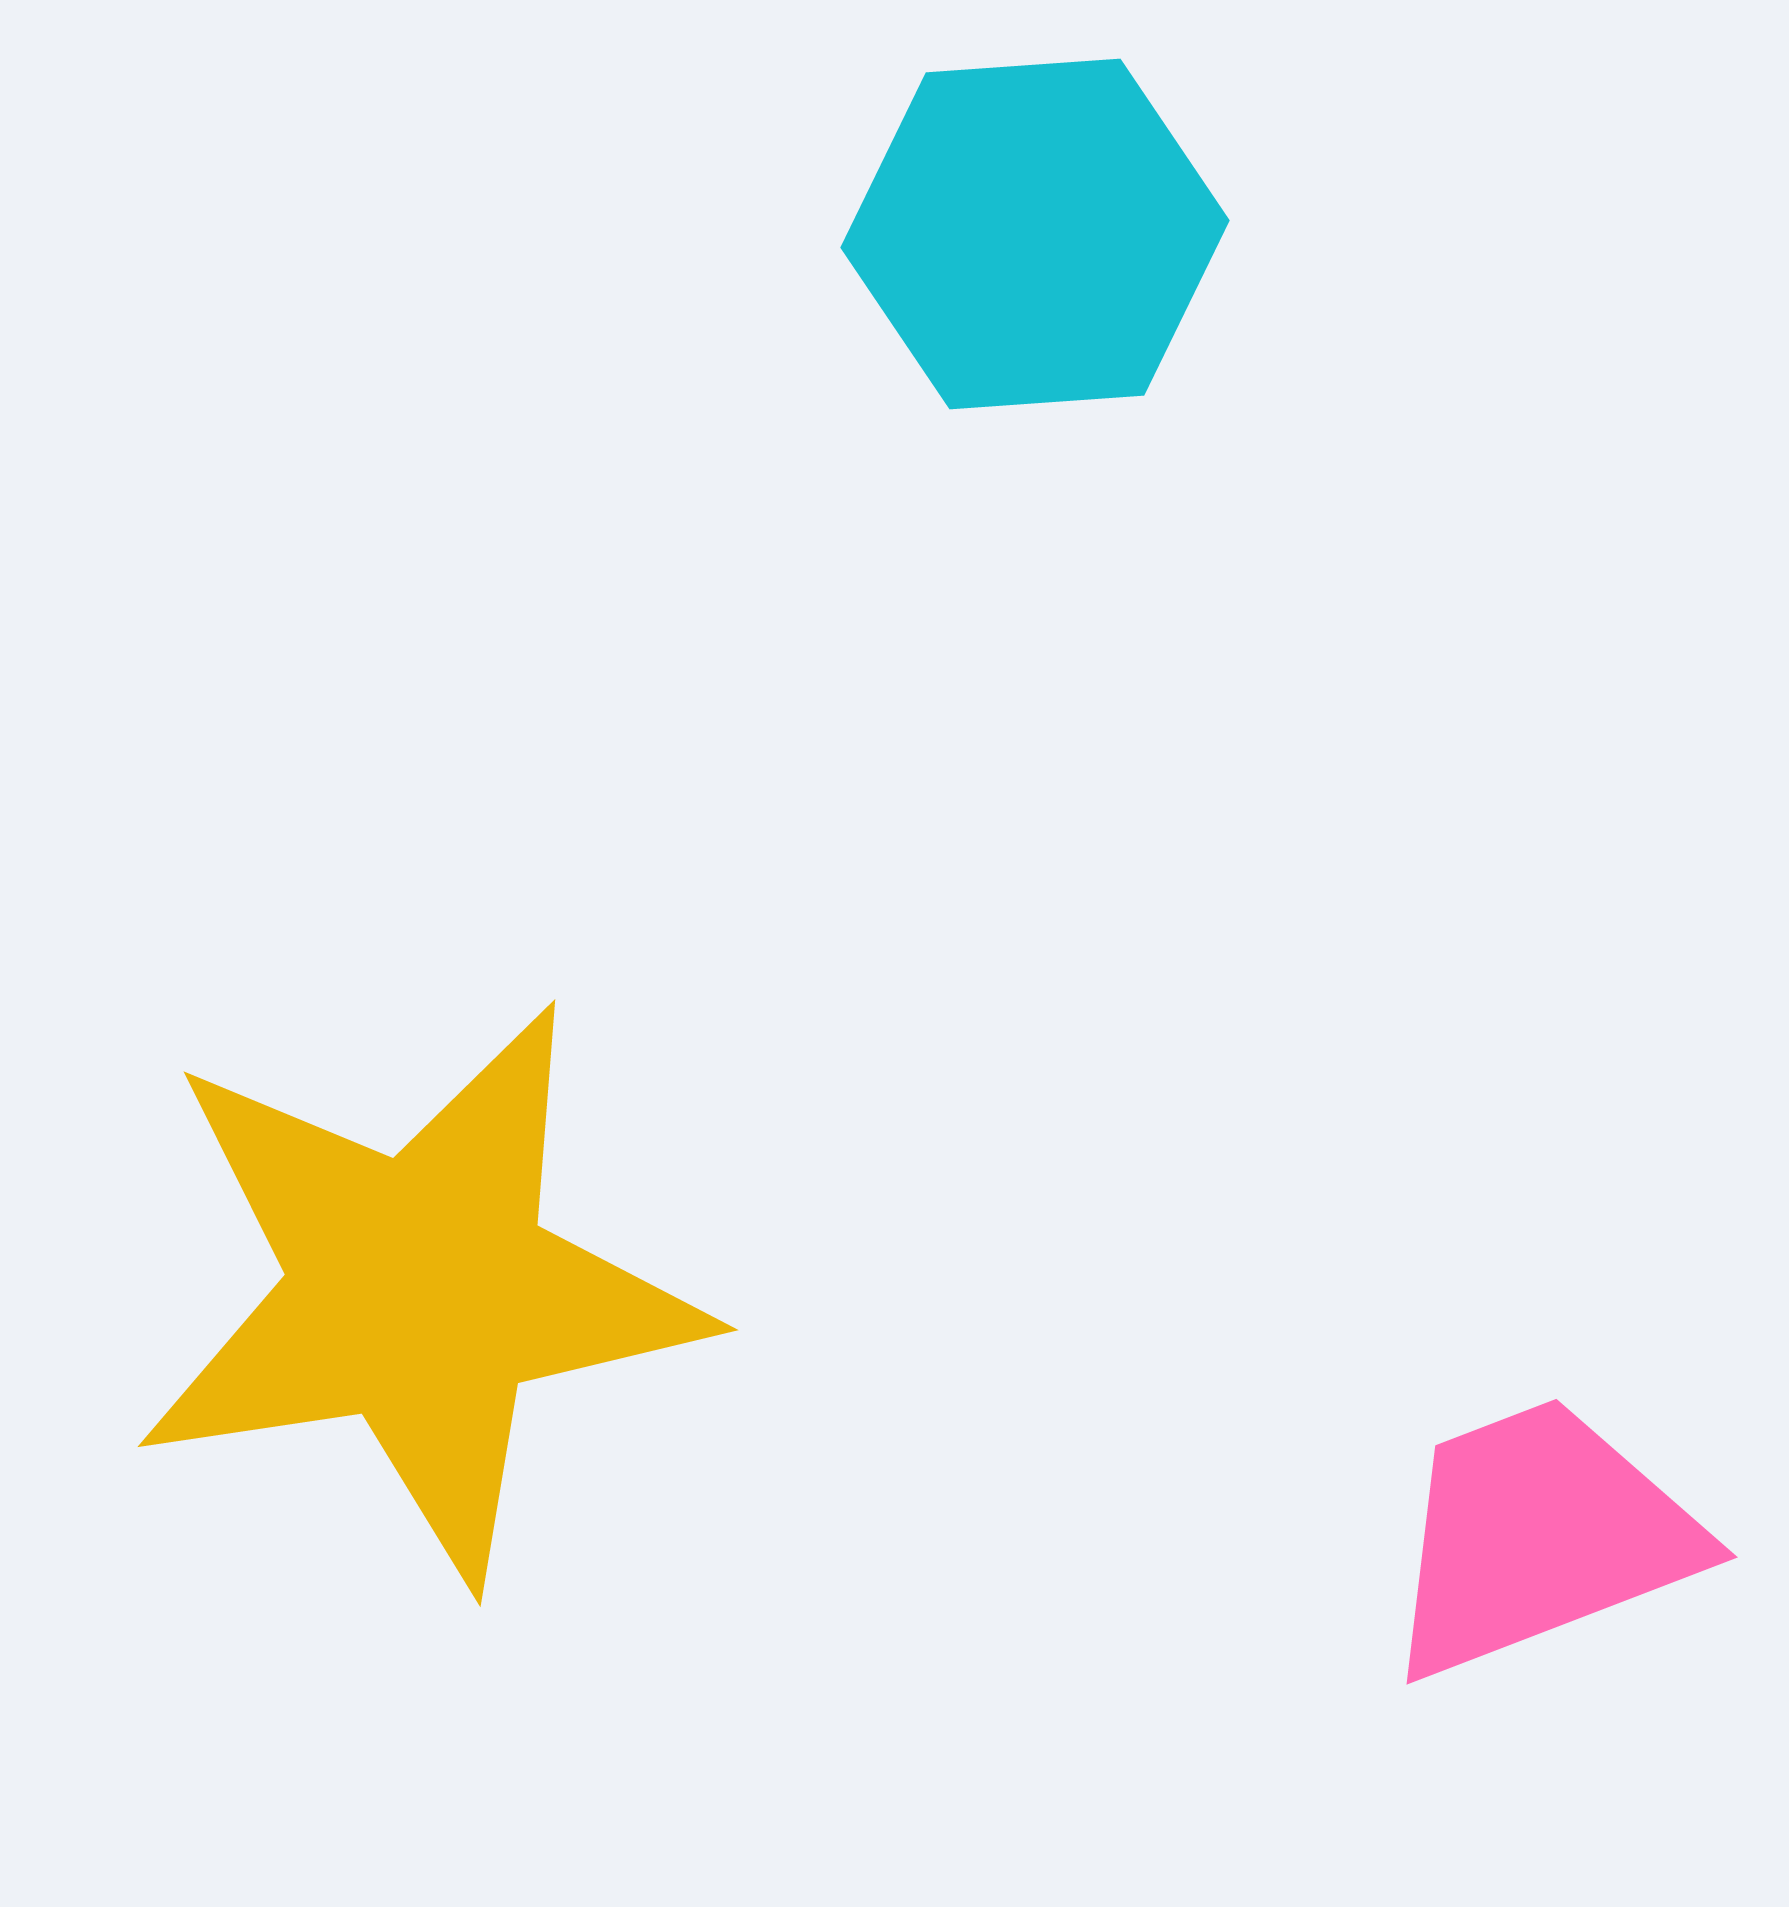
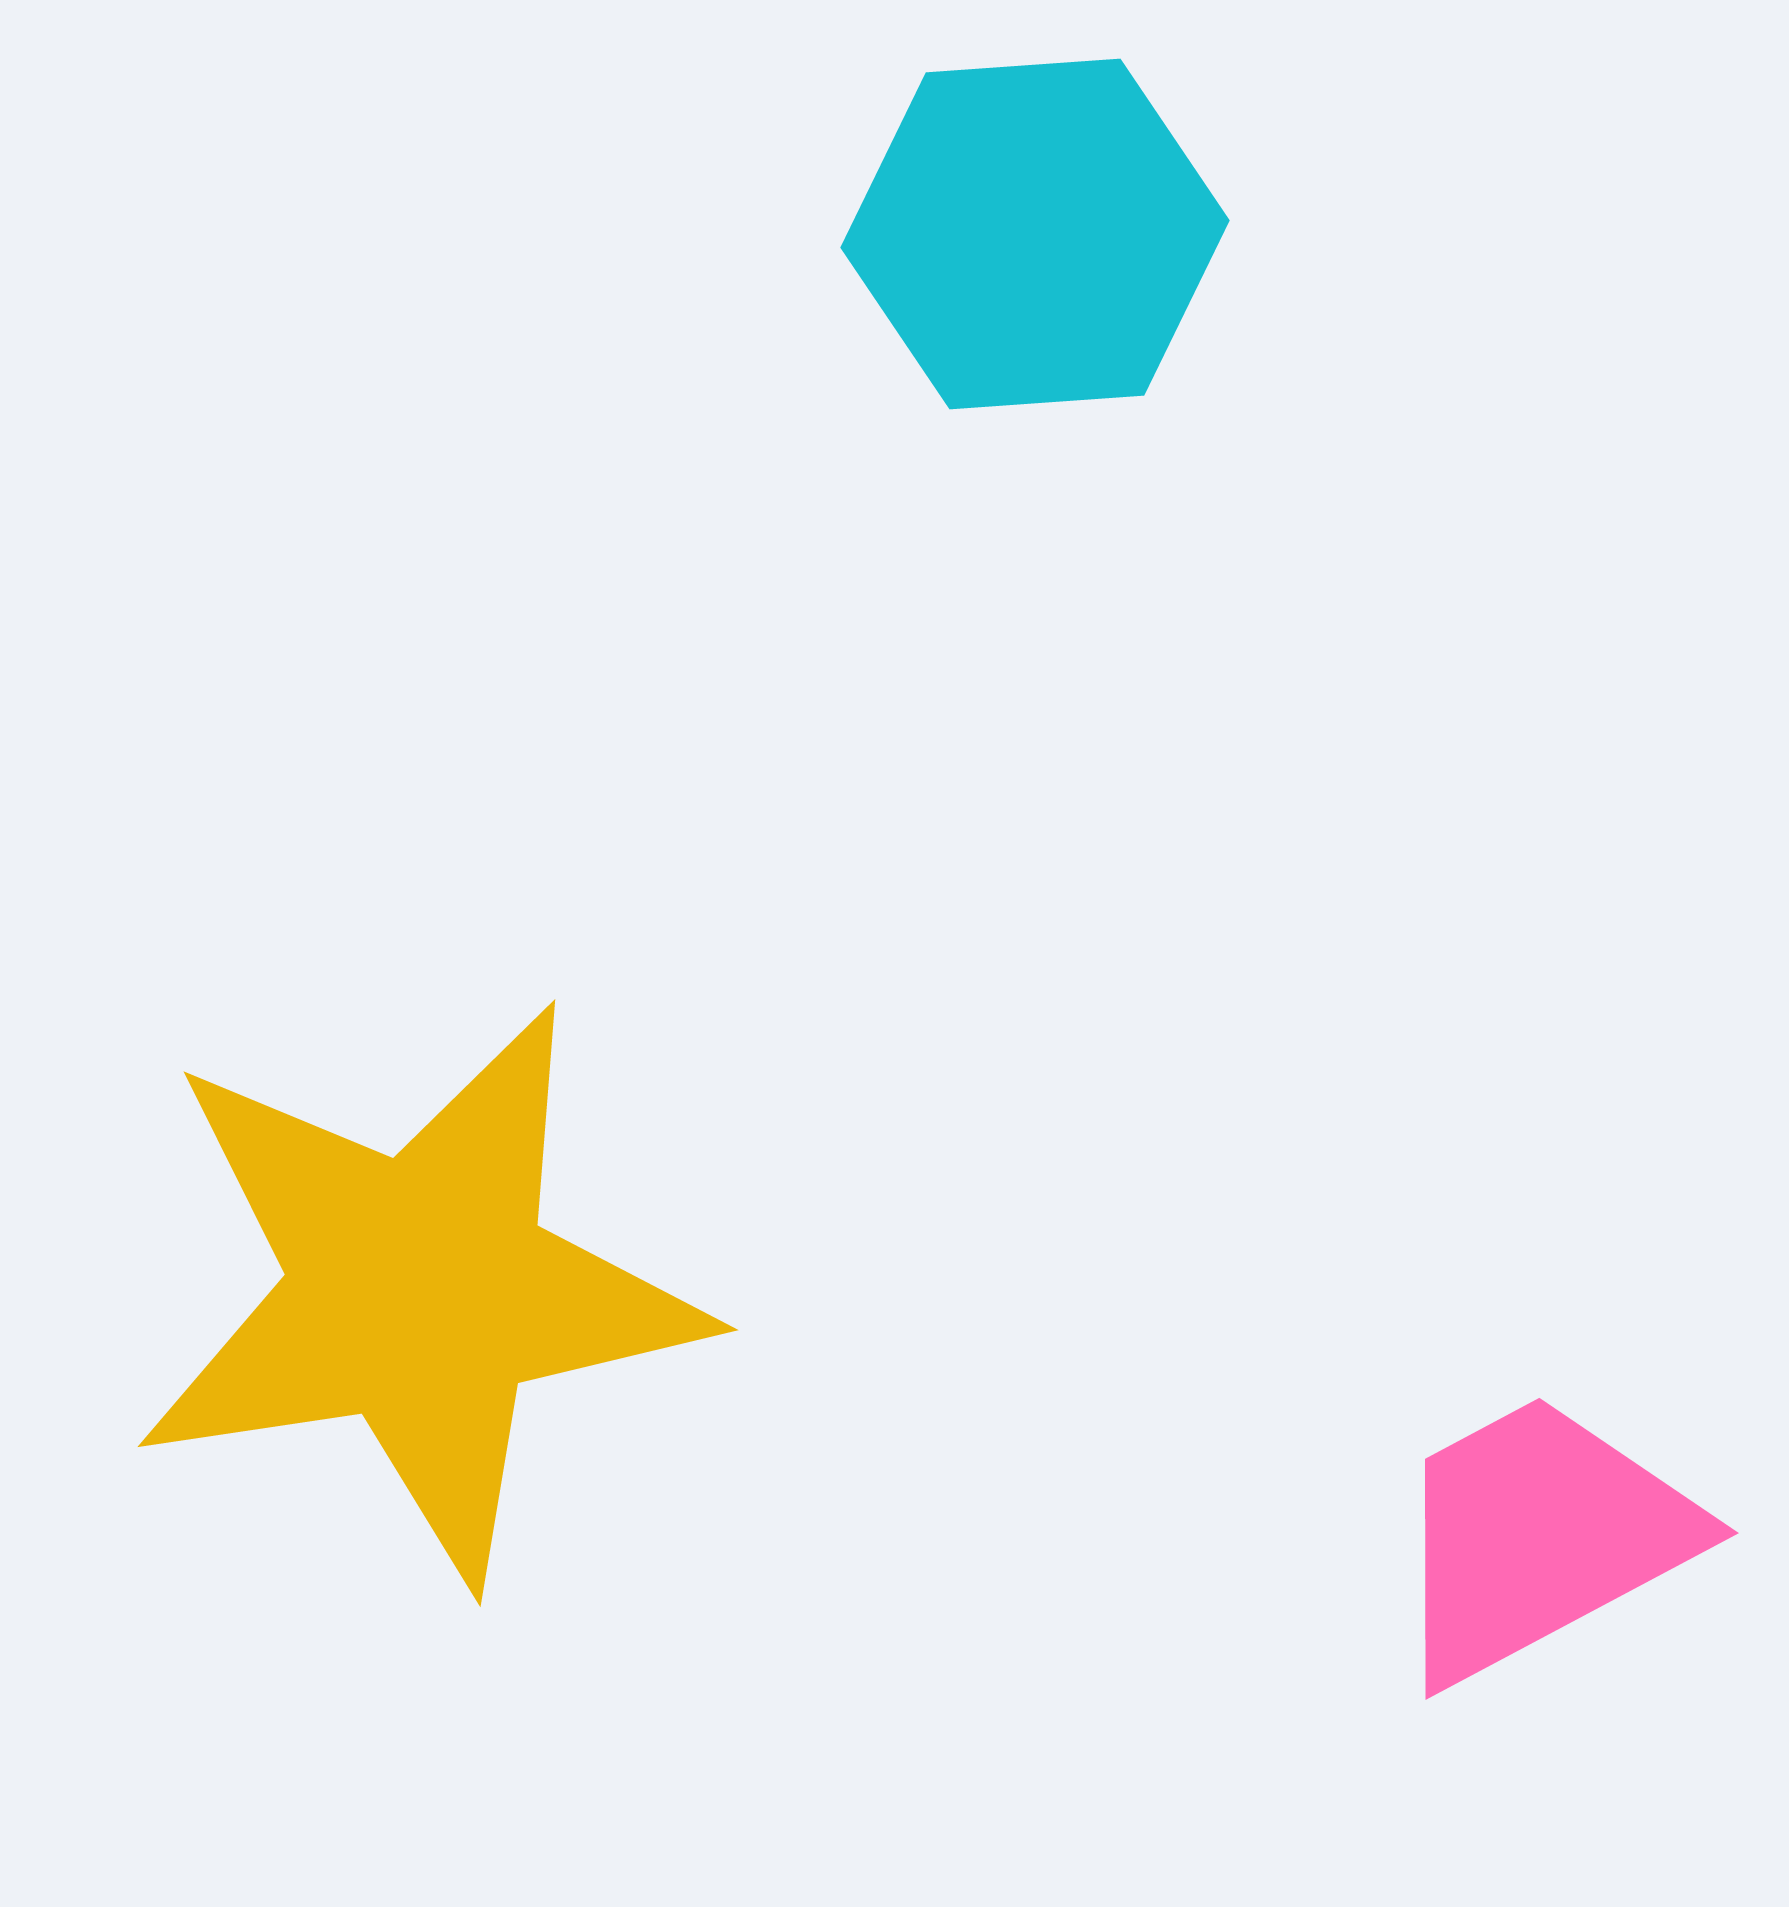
pink trapezoid: rotated 7 degrees counterclockwise
